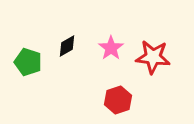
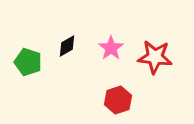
red star: moved 2 px right
